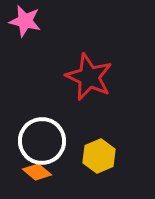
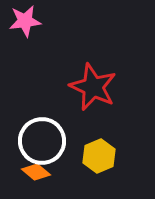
pink star: rotated 20 degrees counterclockwise
red star: moved 4 px right, 10 px down
orange diamond: moved 1 px left
